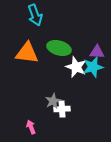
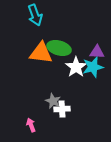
orange triangle: moved 14 px right
white star: rotated 15 degrees clockwise
gray star: rotated 21 degrees counterclockwise
pink arrow: moved 2 px up
